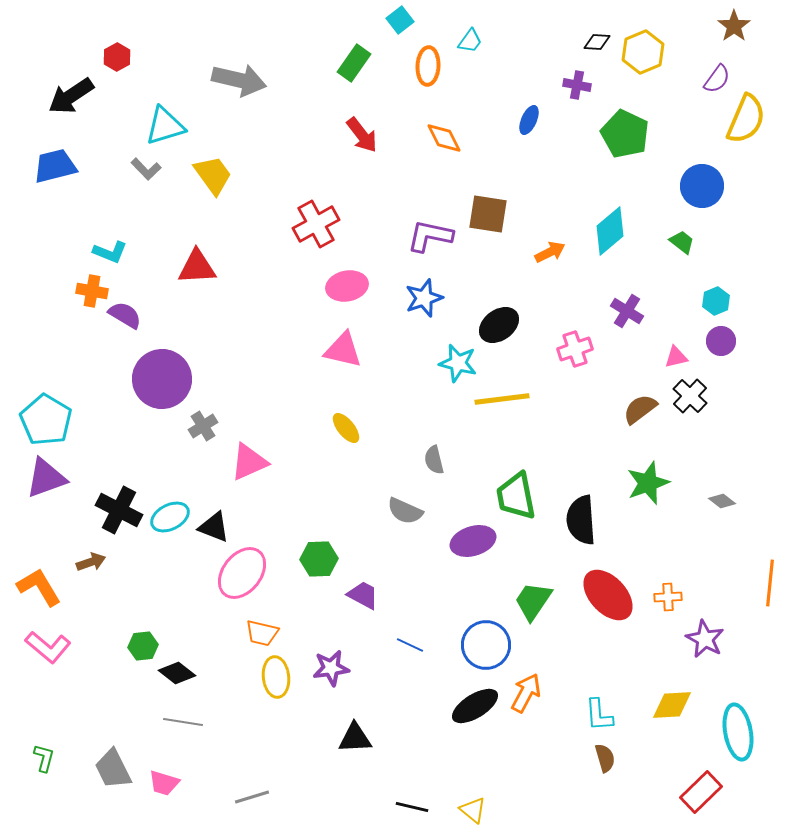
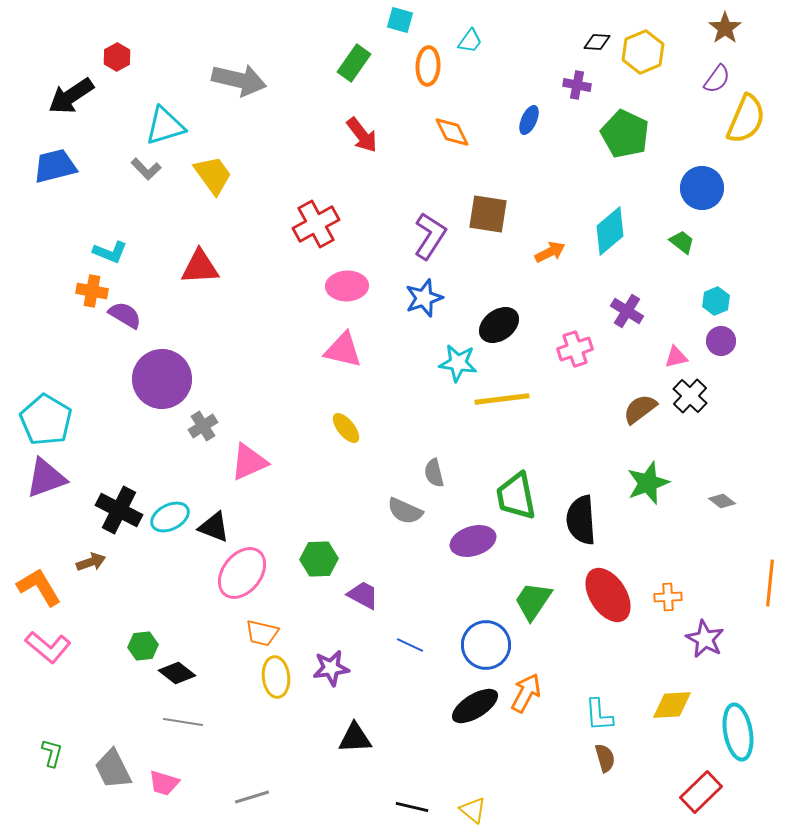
cyan square at (400, 20): rotated 36 degrees counterclockwise
brown star at (734, 26): moved 9 px left, 2 px down
orange diamond at (444, 138): moved 8 px right, 6 px up
blue circle at (702, 186): moved 2 px down
purple L-shape at (430, 236): rotated 111 degrees clockwise
red triangle at (197, 267): moved 3 px right
pink ellipse at (347, 286): rotated 9 degrees clockwise
cyan star at (458, 363): rotated 6 degrees counterclockwise
gray semicircle at (434, 460): moved 13 px down
red ellipse at (608, 595): rotated 10 degrees clockwise
green L-shape at (44, 758): moved 8 px right, 5 px up
